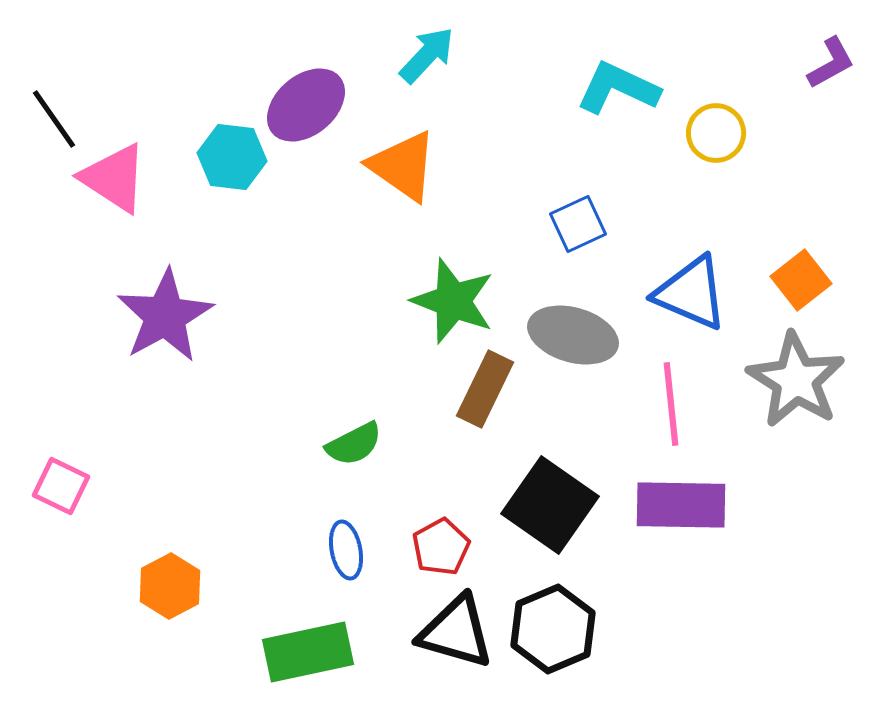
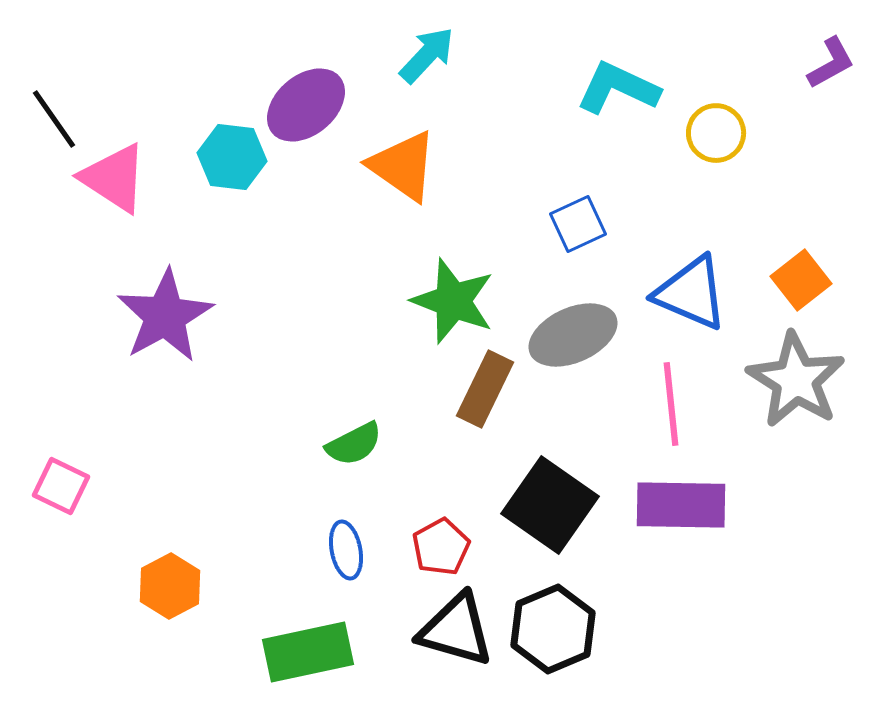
gray ellipse: rotated 40 degrees counterclockwise
black triangle: moved 2 px up
